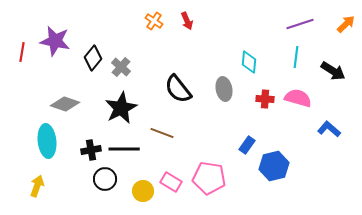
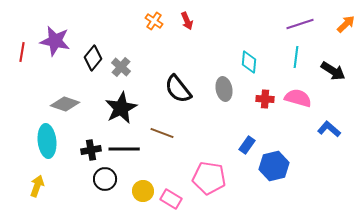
pink rectangle: moved 17 px down
